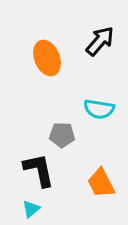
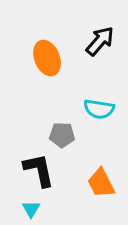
cyan triangle: rotated 18 degrees counterclockwise
